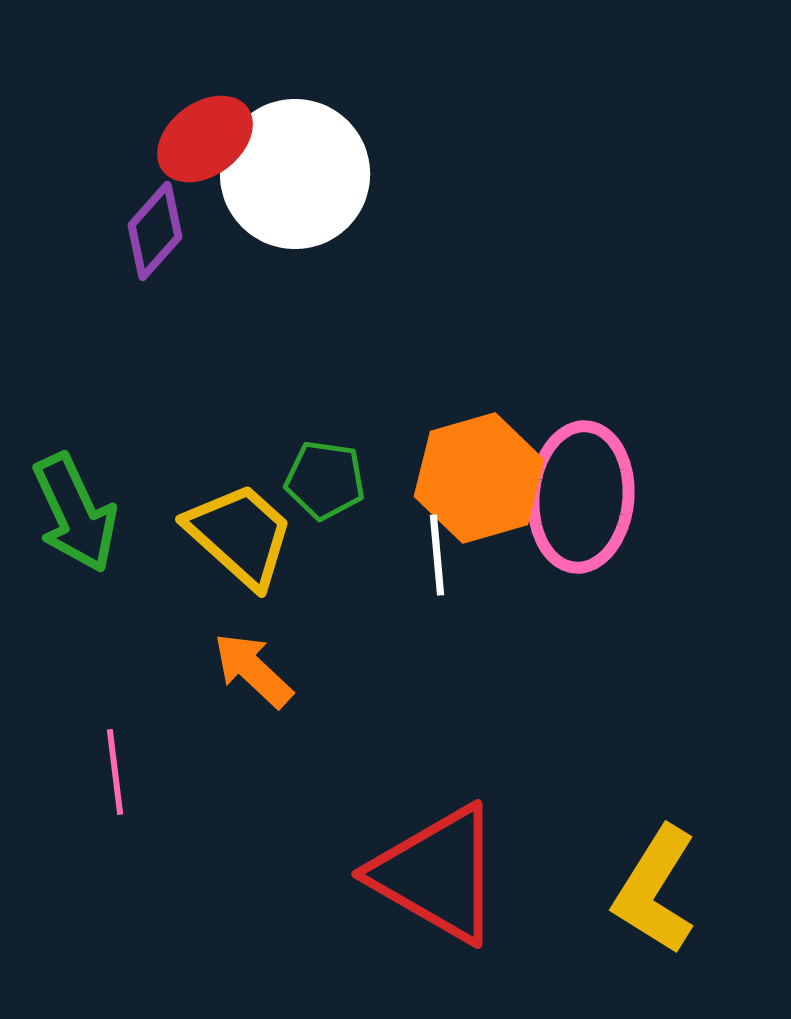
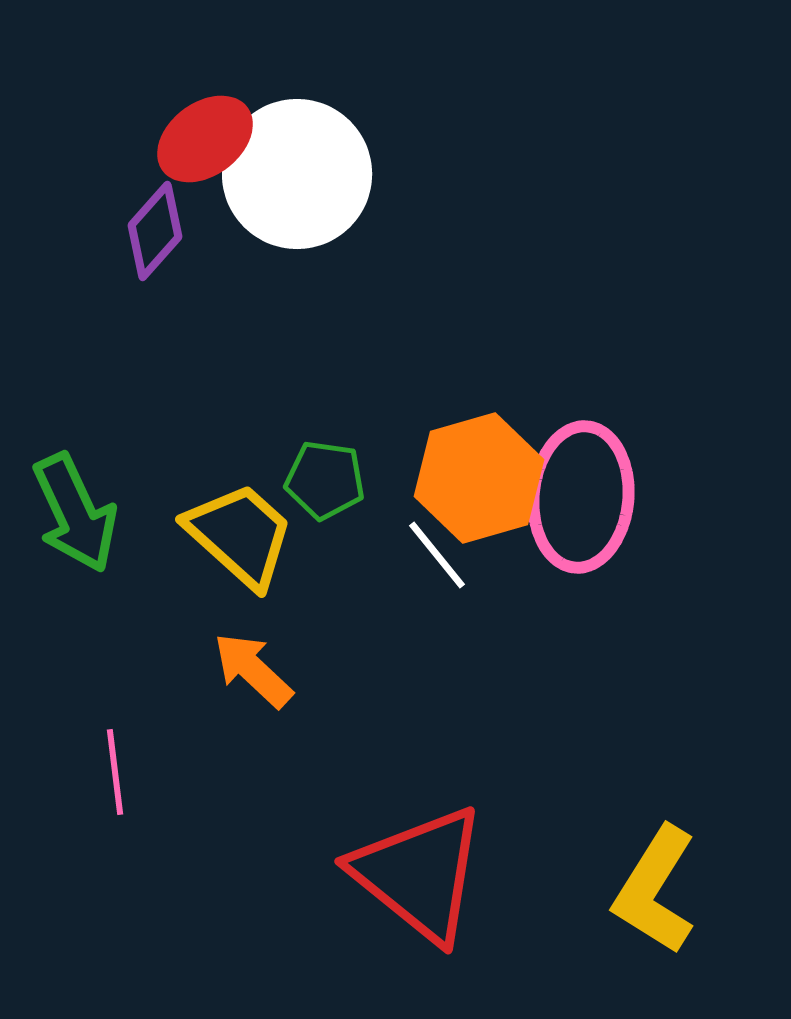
white circle: moved 2 px right
white line: rotated 34 degrees counterclockwise
red triangle: moved 18 px left; rotated 9 degrees clockwise
